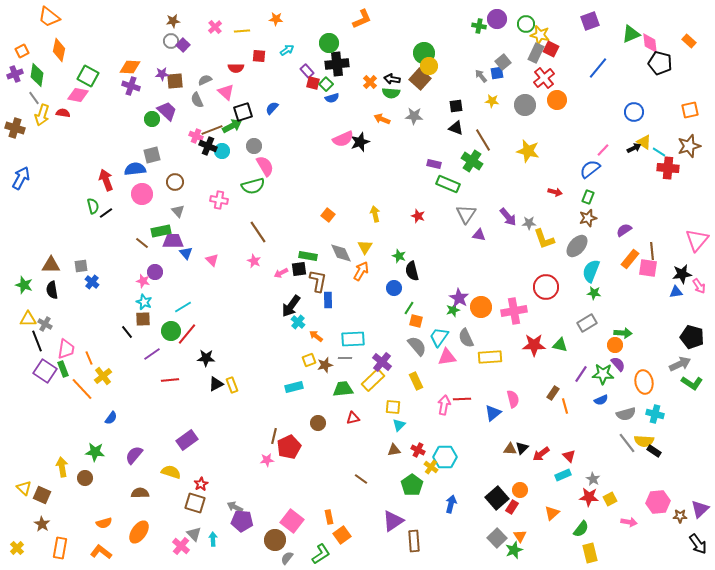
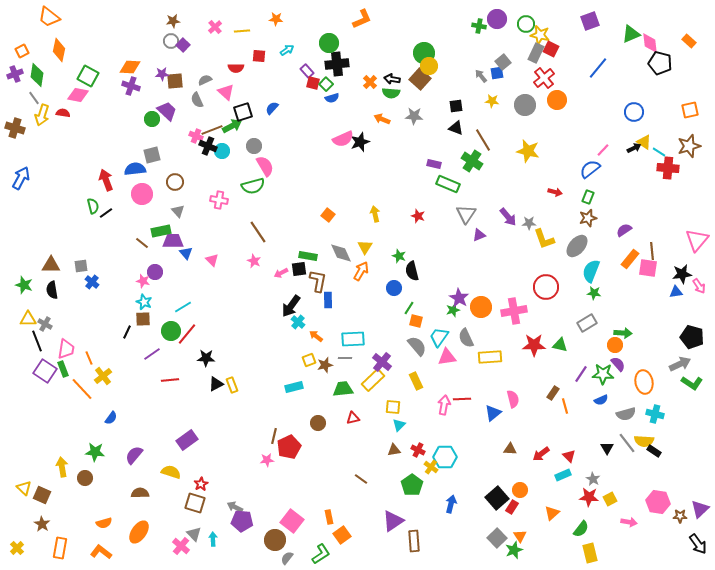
purple triangle at (479, 235): rotated 32 degrees counterclockwise
black line at (127, 332): rotated 64 degrees clockwise
black triangle at (522, 448): moved 85 px right; rotated 16 degrees counterclockwise
pink hexagon at (658, 502): rotated 15 degrees clockwise
